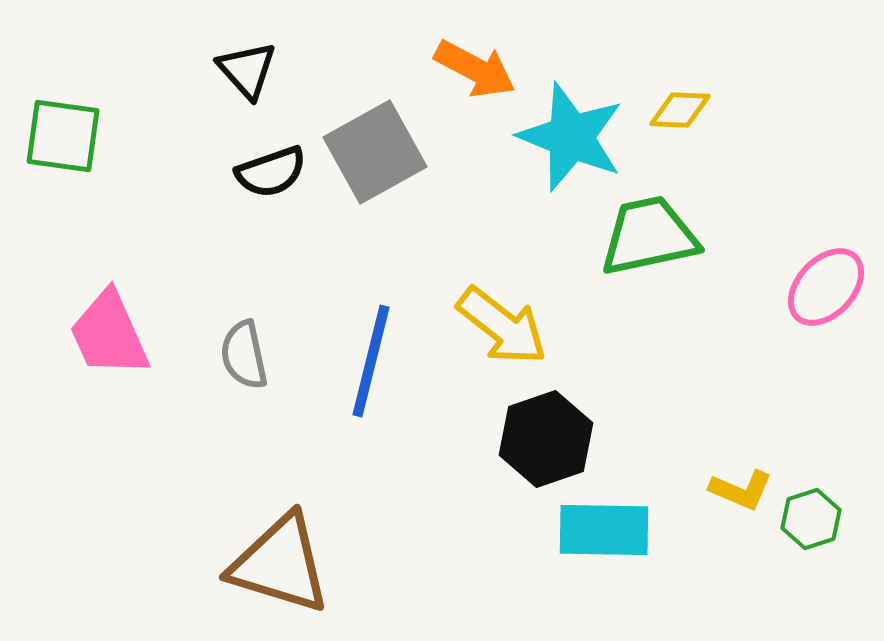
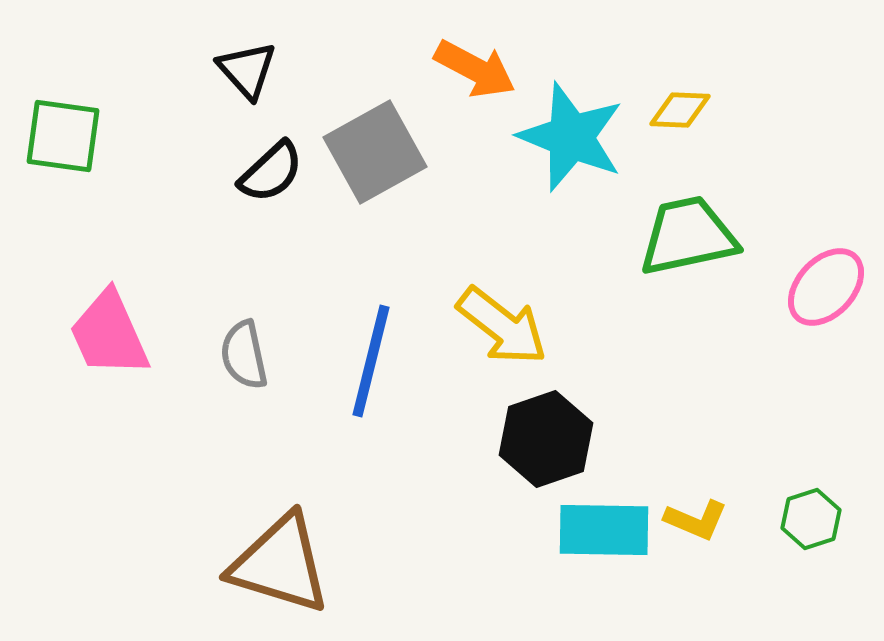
black semicircle: rotated 24 degrees counterclockwise
green trapezoid: moved 39 px right
yellow L-shape: moved 45 px left, 30 px down
